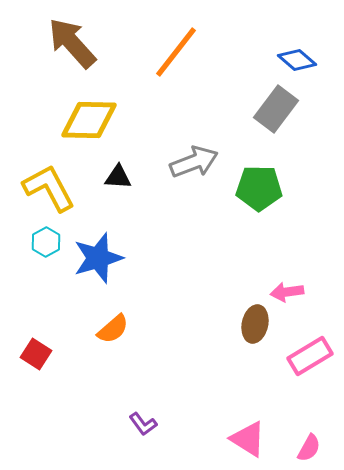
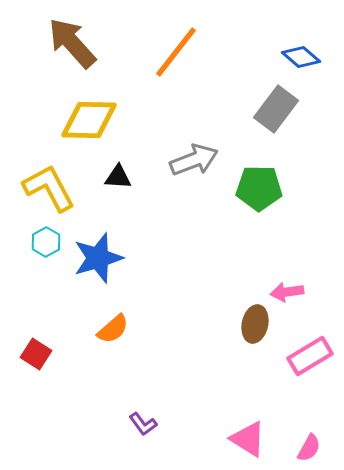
blue diamond: moved 4 px right, 3 px up
gray arrow: moved 2 px up
